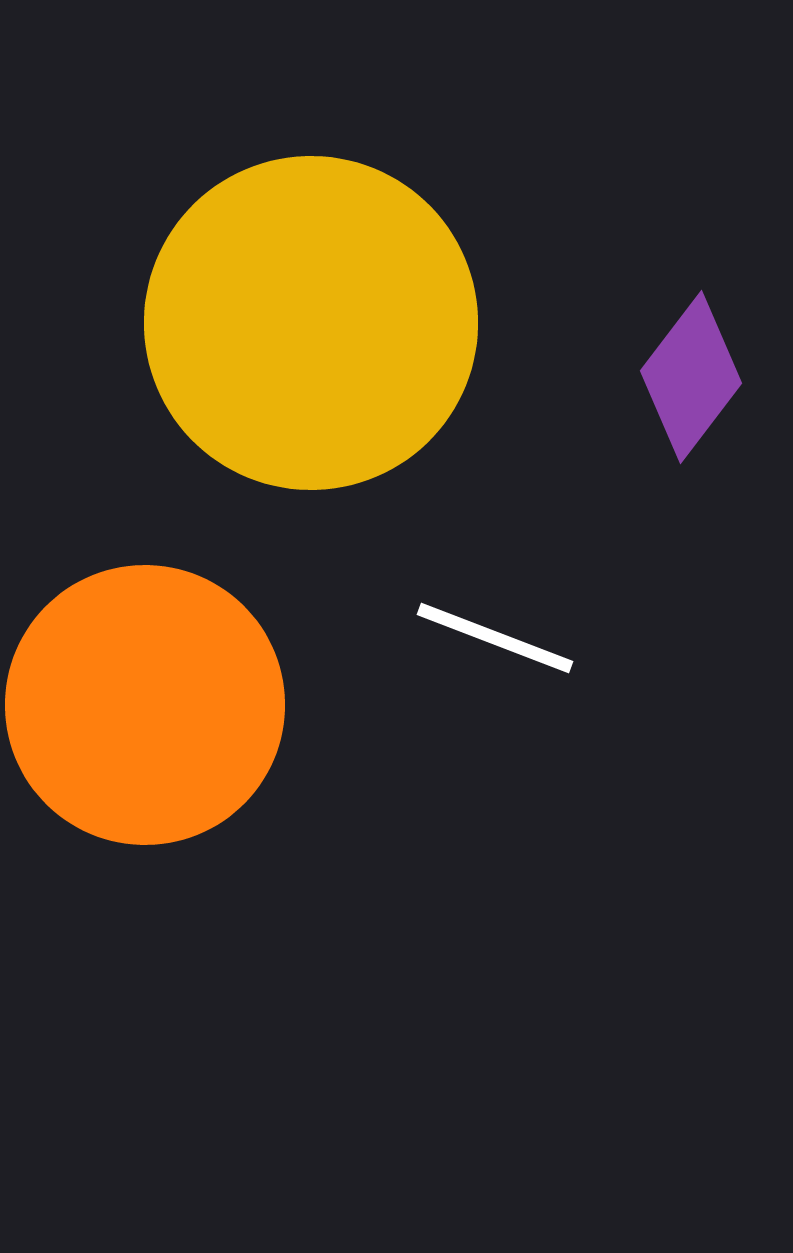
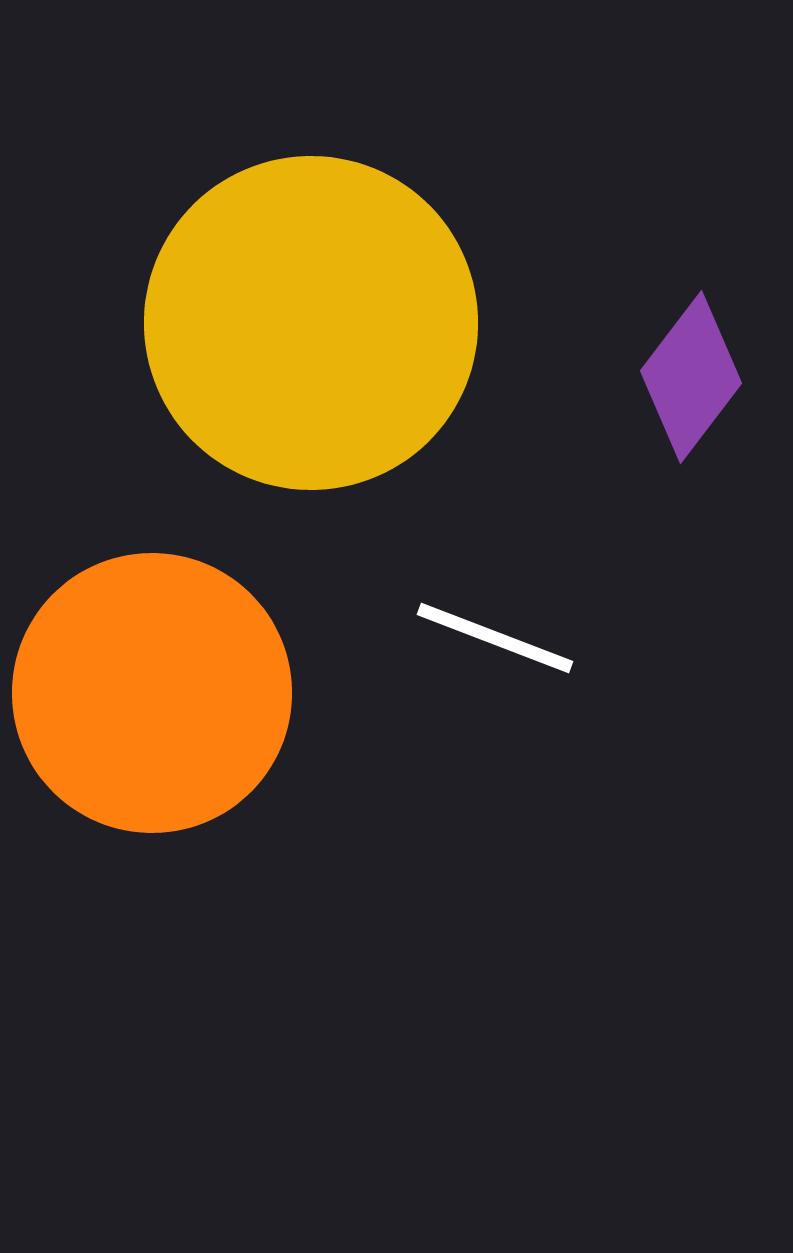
orange circle: moved 7 px right, 12 px up
